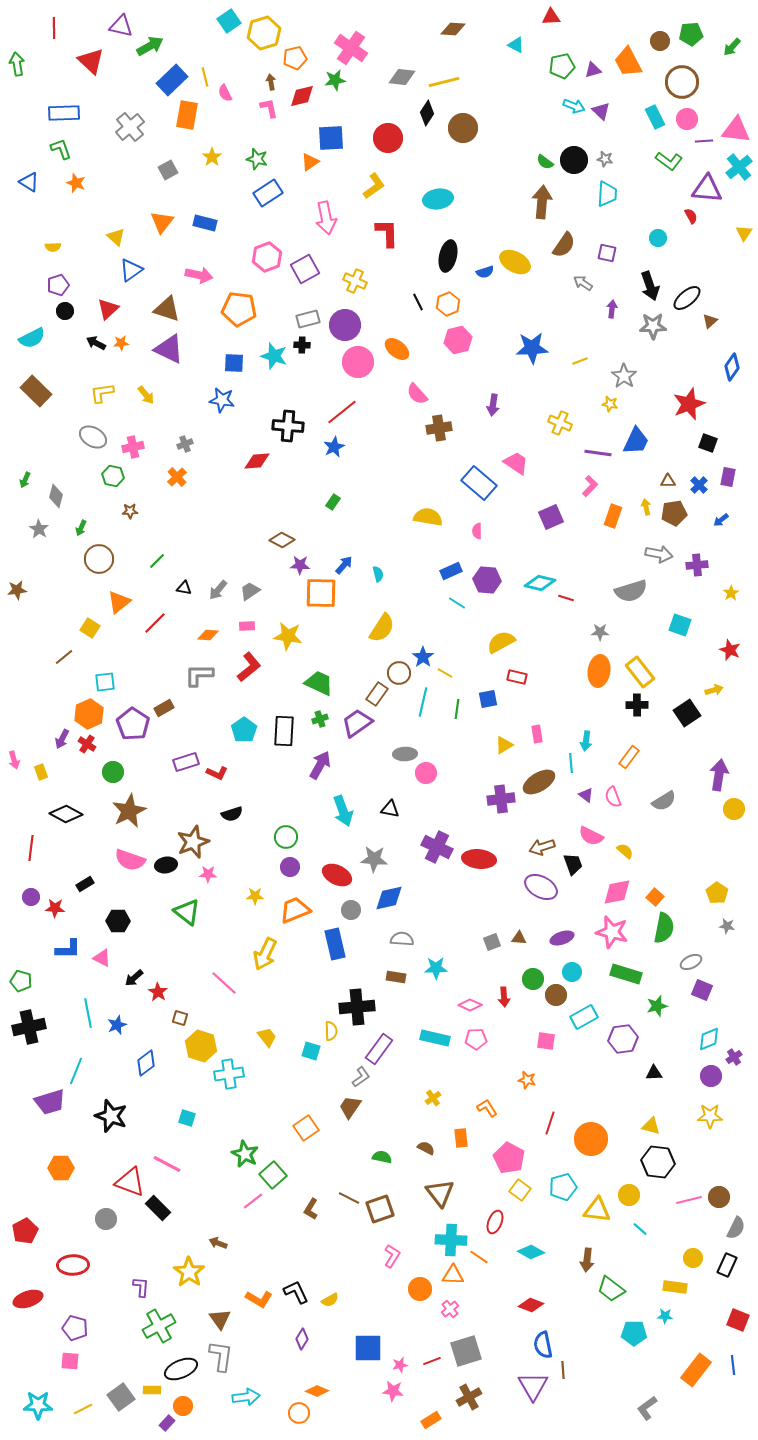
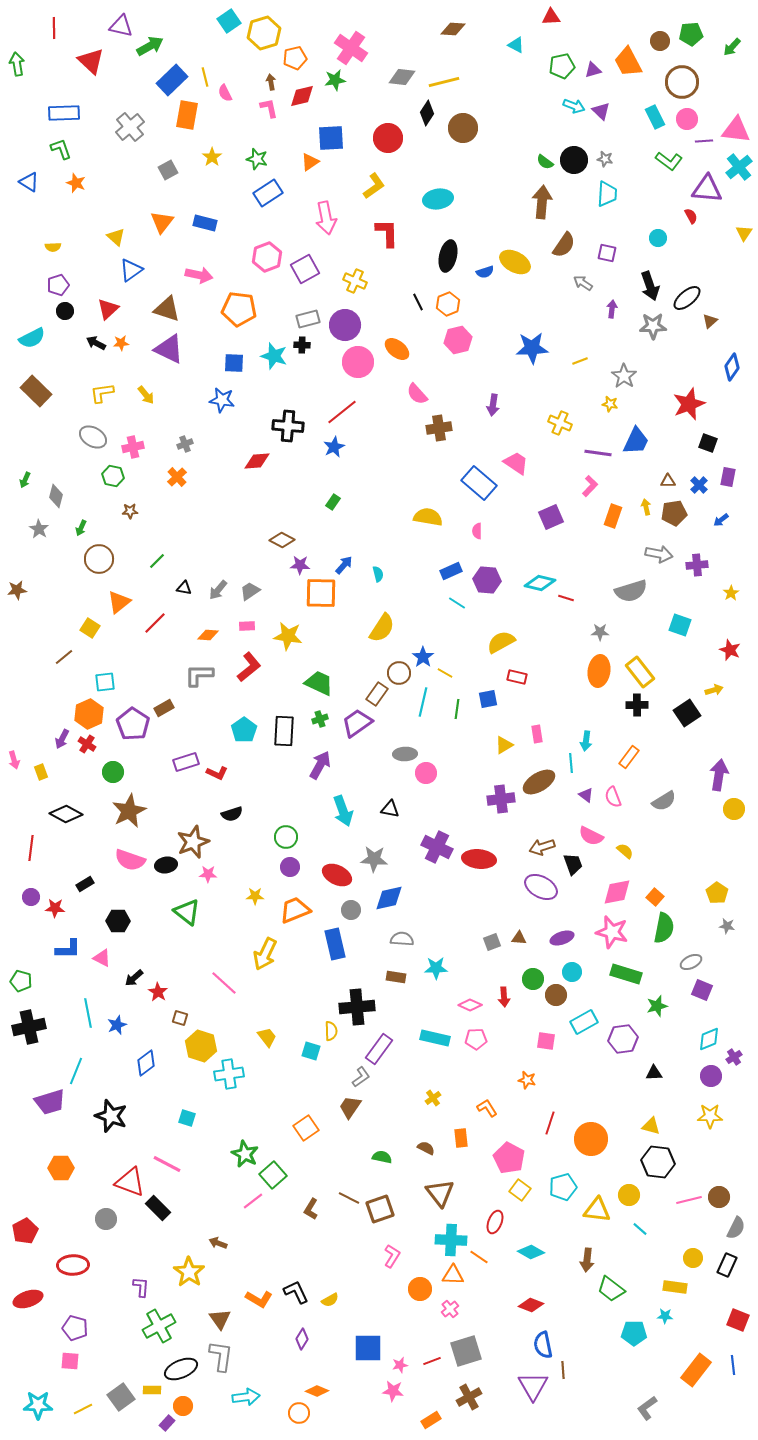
cyan rectangle at (584, 1017): moved 5 px down
